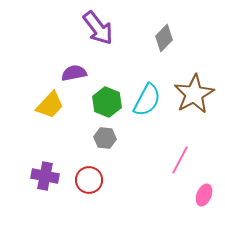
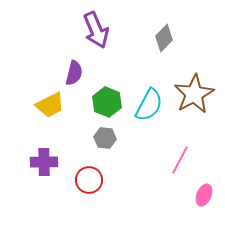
purple arrow: moved 2 px left, 2 px down; rotated 15 degrees clockwise
purple semicircle: rotated 115 degrees clockwise
cyan semicircle: moved 2 px right, 5 px down
yellow trapezoid: rotated 20 degrees clockwise
purple cross: moved 1 px left, 14 px up; rotated 12 degrees counterclockwise
